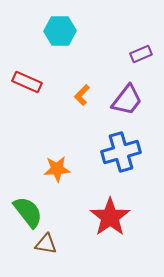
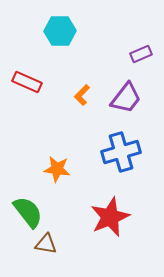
purple trapezoid: moved 1 px left, 2 px up
orange star: rotated 12 degrees clockwise
red star: rotated 12 degrees clockwise
